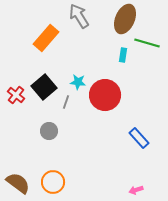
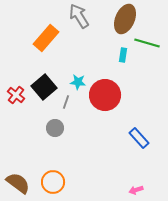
gray circle: moved 6 px right, 3 px up
